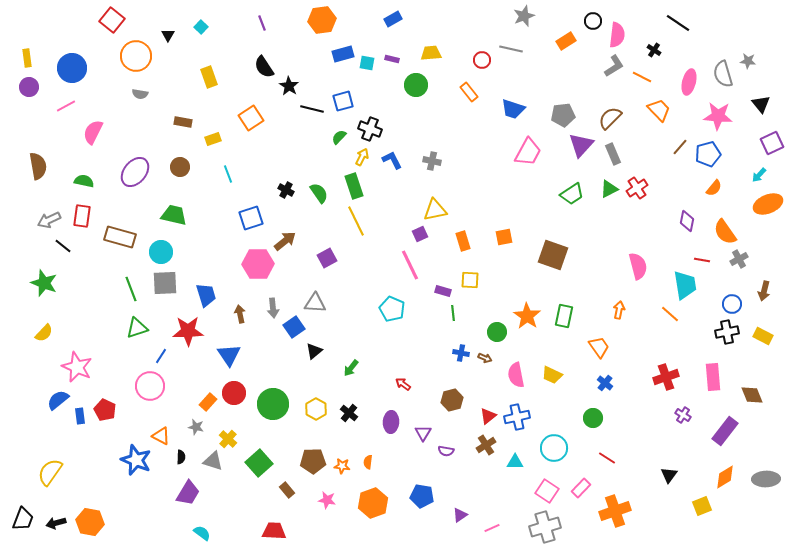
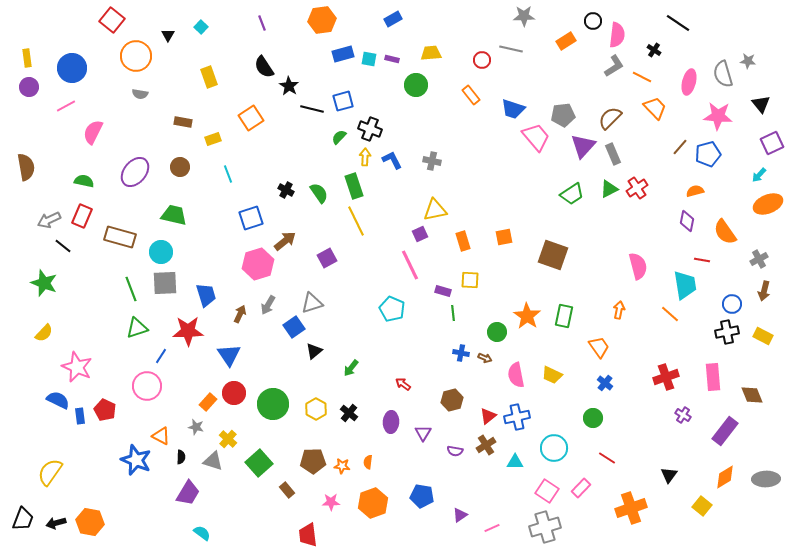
gray star at (524, 16): rotated 20 degrees clockwise
cyan square at (367, 63): moved 2 px right, 4 px up
orange rectangle at (469, 92): moved 2 px right, 3 px down
orange trapezoid at (659, 110): moved 4 px left, 2 px up
purple triangle at (581, 145): moved 2 px right, 1 px down
pink trapezoid at (528, 152): moved 8 px right, 15 px up; rotated 68 degrees counterclockwise
yellow arrow at (362, 157): moved 3 px right; rotated 24 degrees counterclockwise
brown semicircle at (38, 166): moved 12 px left, 1 px down
orange semicircle at (714, 188): moved 19 px left, 3 px down; rotated 144 degrees counterclockwise
red rectangle at (82, 216): rotated 15 degrees clockwise
gray cross at (739, 259): moved 20 px right
pink hexagon at (258, 264): rotated 16 degrees counterclockwise
gray triangle at (315, 303): moved 3 px left; rotated 20 degrees counterclockwise
gray arrow at (273, 308): moved 5 px left, 3 px up; rotated 36 degrees clockwise
brown arrow at (240, 314): rotated 36 degrees clockwise
pink circle at (150, 386): moved 3 px left
blue semicircle at (58, 400): rotated 65 degrees clockwise
purple semicircle at (446, 451): moved 9 px right
pink star at (327, 500): moved 4 px right, 2 px down; rotated 12 degrees counterclockwise
yellow square at (702, 506): rotated 30 degrees counterclockwise
orange cross at (615, 511): moved 16 px right, 3 px up
red trapezoid at (274, 531): moved 34 px right, 4 px down; rotated 100 degrees counterclockwise
